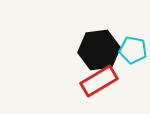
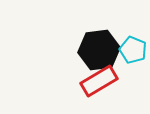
cyan pentagon: rotated 12 degrees clockwise
